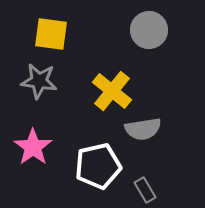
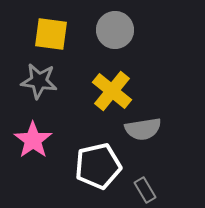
gray circle: moved 34 px left
pink star: moved 7 px up
